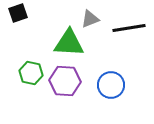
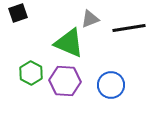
green triangle: rotated 20 degrees clockwise
green hexagon: rotated 15 degrees clockwise
